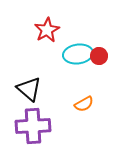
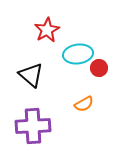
red circle: moved 12 px down
black triangle: moved 2 px right, 14 px up
